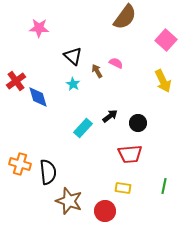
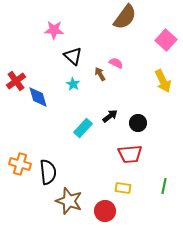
pink star: moved 15 px right, 2 px down
brown arrow: moved 3 px right, 3 px down
